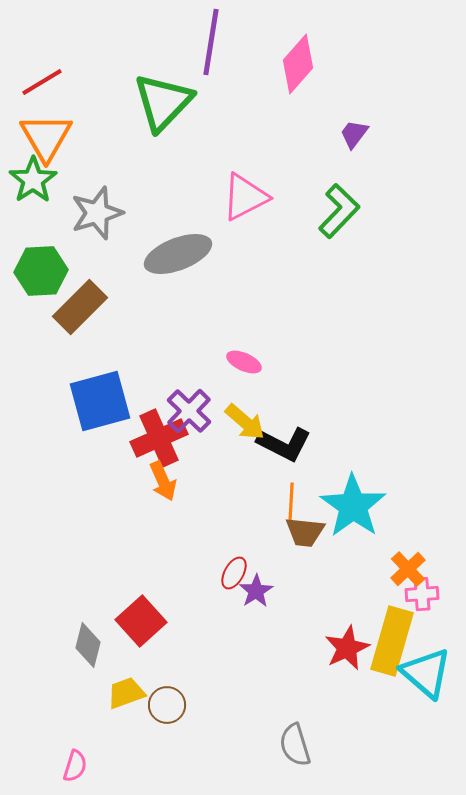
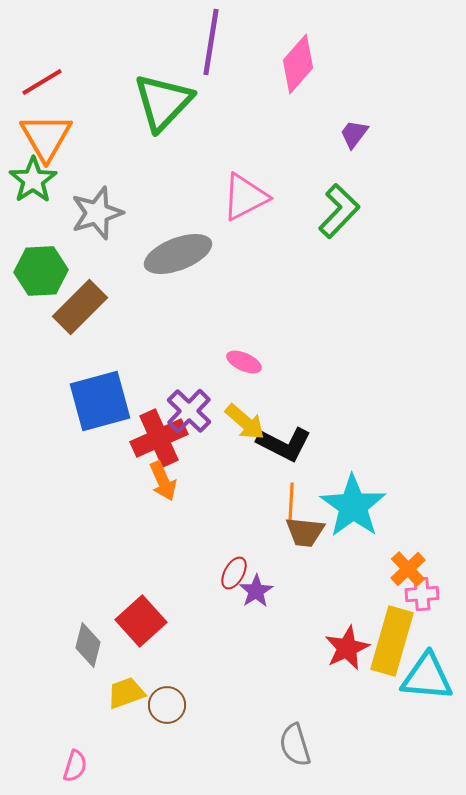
cyan triangle: moved 1 px right, 4 px down; rotated 36 degrees counterclockwise
